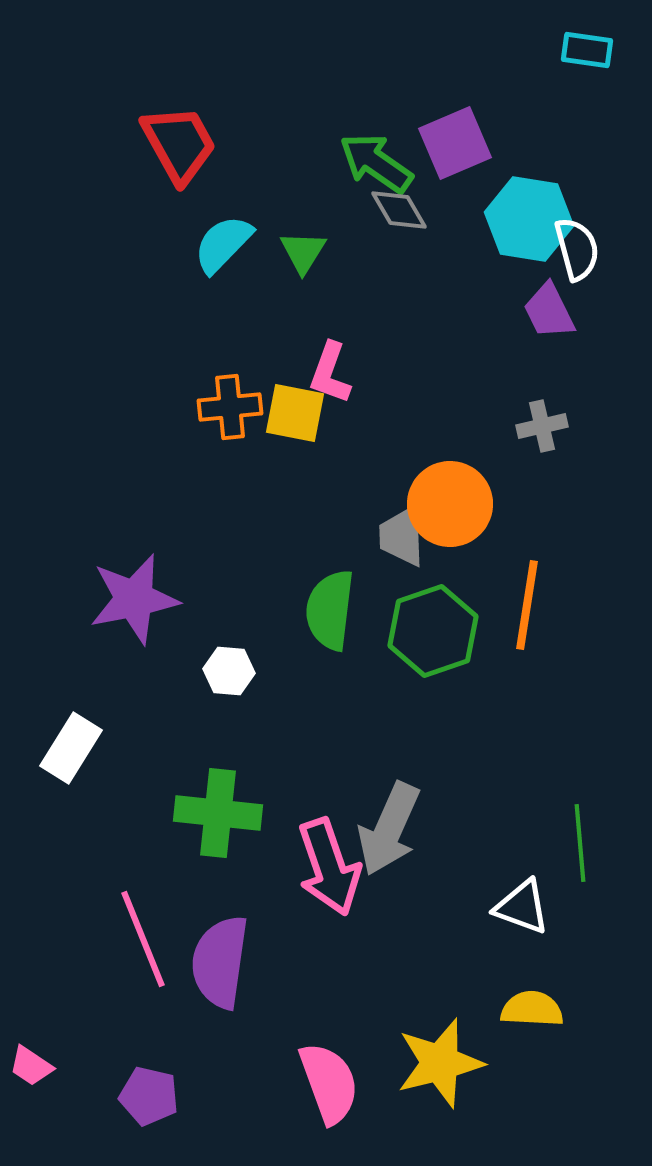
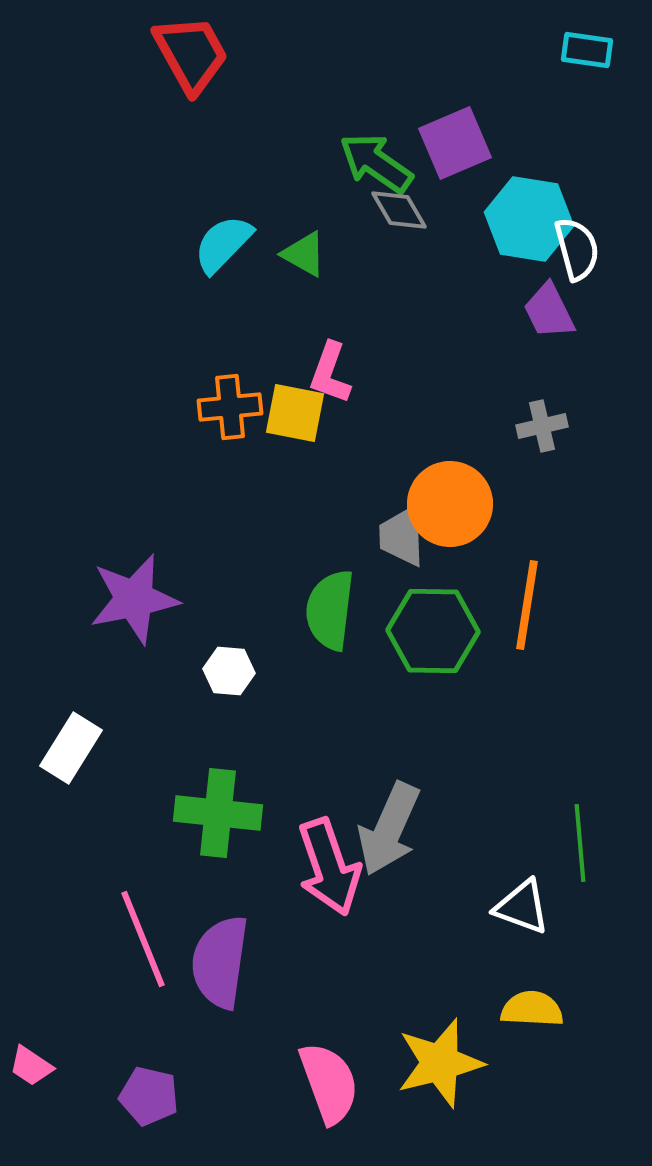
red trapezoid: moved 12 px right, 90 px up
green triangle: moved 1 px right, 2 px down; rotated 33 degrees counterclockwise
green hexagon: rotated 20 degrees clockwise
